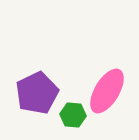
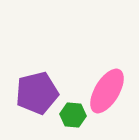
purple pentagon: rotated 12 degrees clockwise
